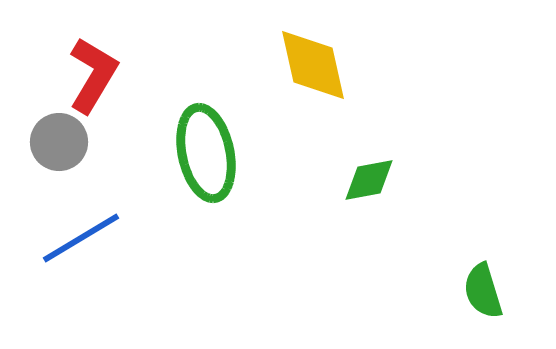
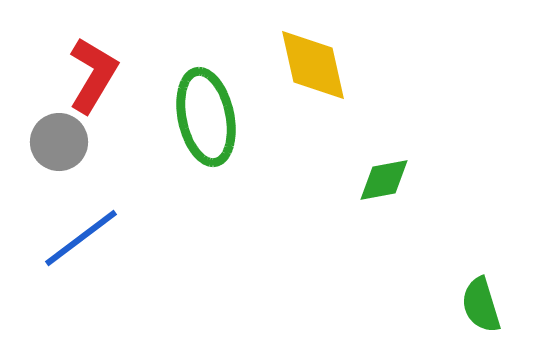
green ellipse: moved 36 px up
green diamond: moved 15 px right
blue line: rotated 6 degrees counterclockwise
green semicircle: moved 2 px left, 14 px down
